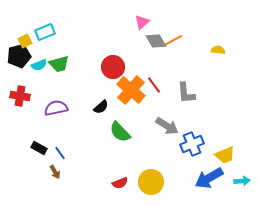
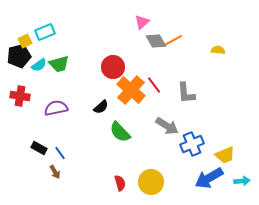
cyan semicircle: rotated 14 degrees counterclockwise
red semicircle: rotated 84 degrees counterclockwise
